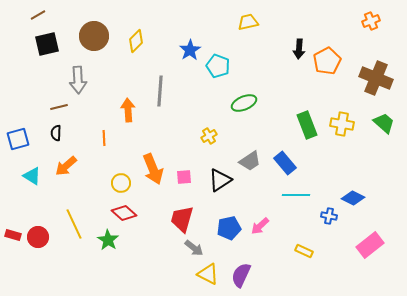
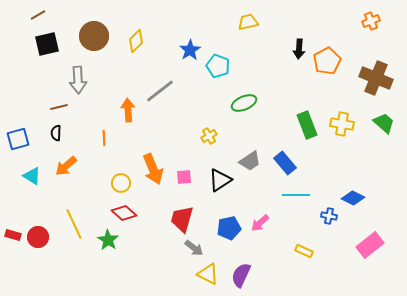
gray line at (160, 91): rotated 48 degrees clockwise
pink arrow at (260, 226): moved 3 px up
